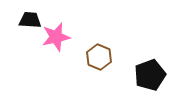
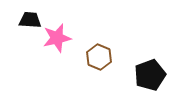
pink star: moved 1 px right, 1 px down
